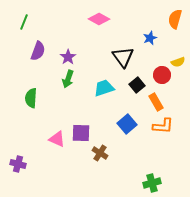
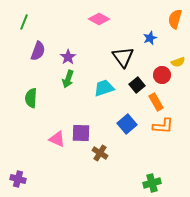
purple cross: moved 15 px down
